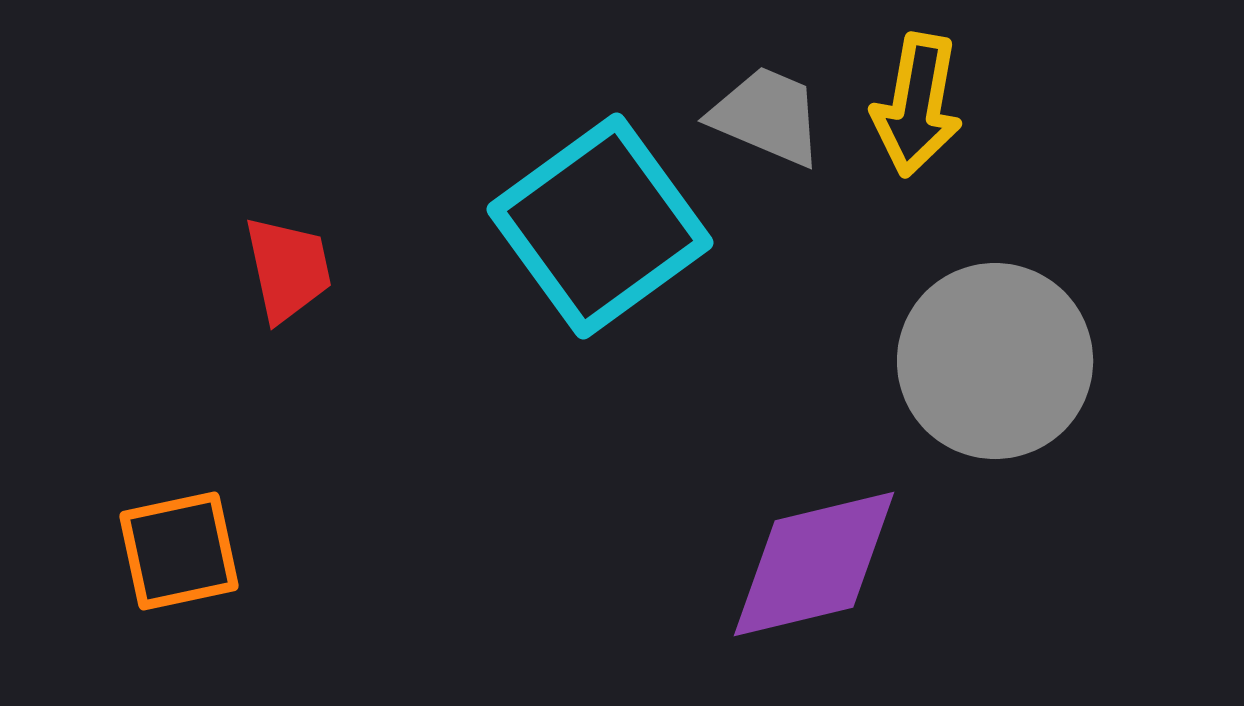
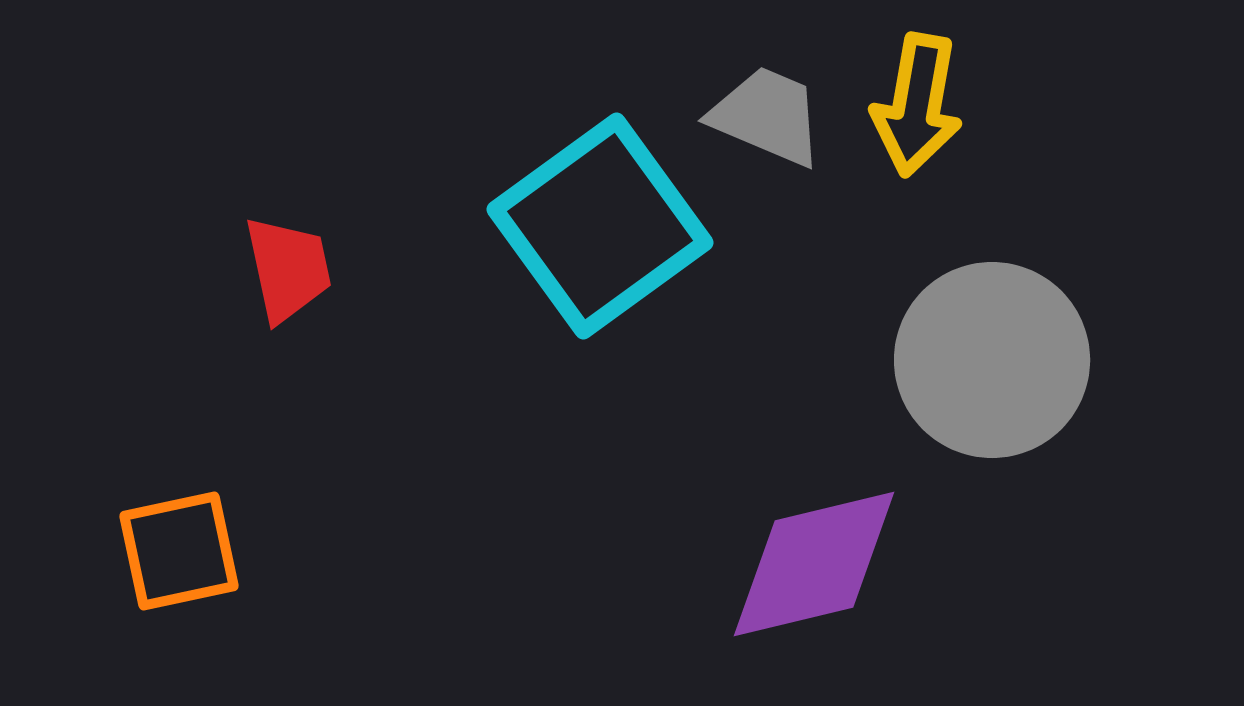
gray circle: moved 3 px left, 1 px up
